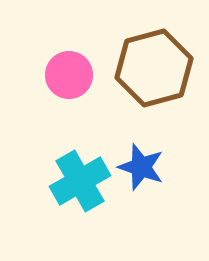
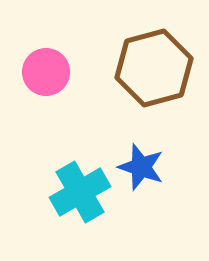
pink circle: moved 23 px left, 3 px up
cyan cross: moved 11 px down
